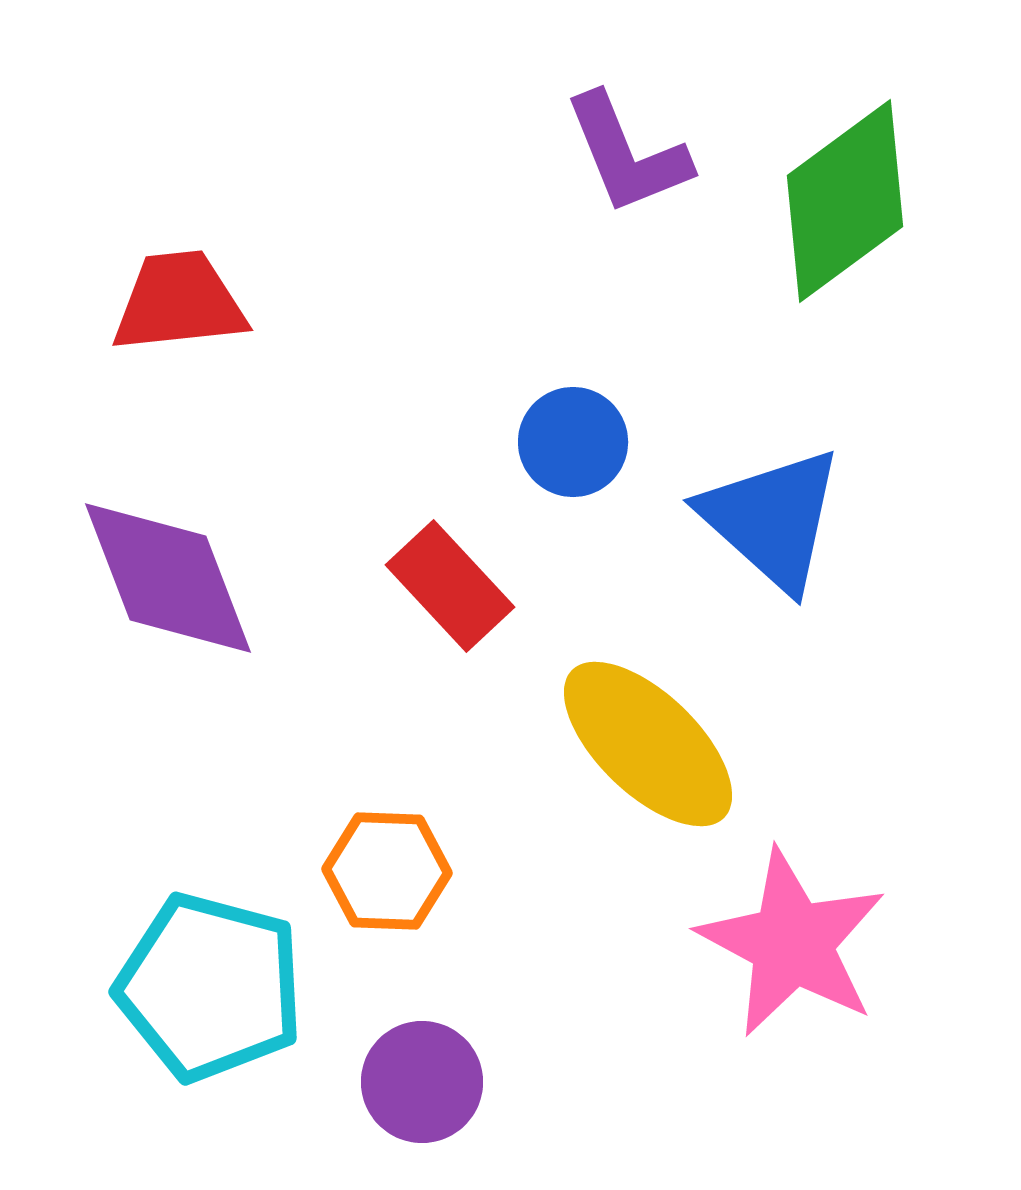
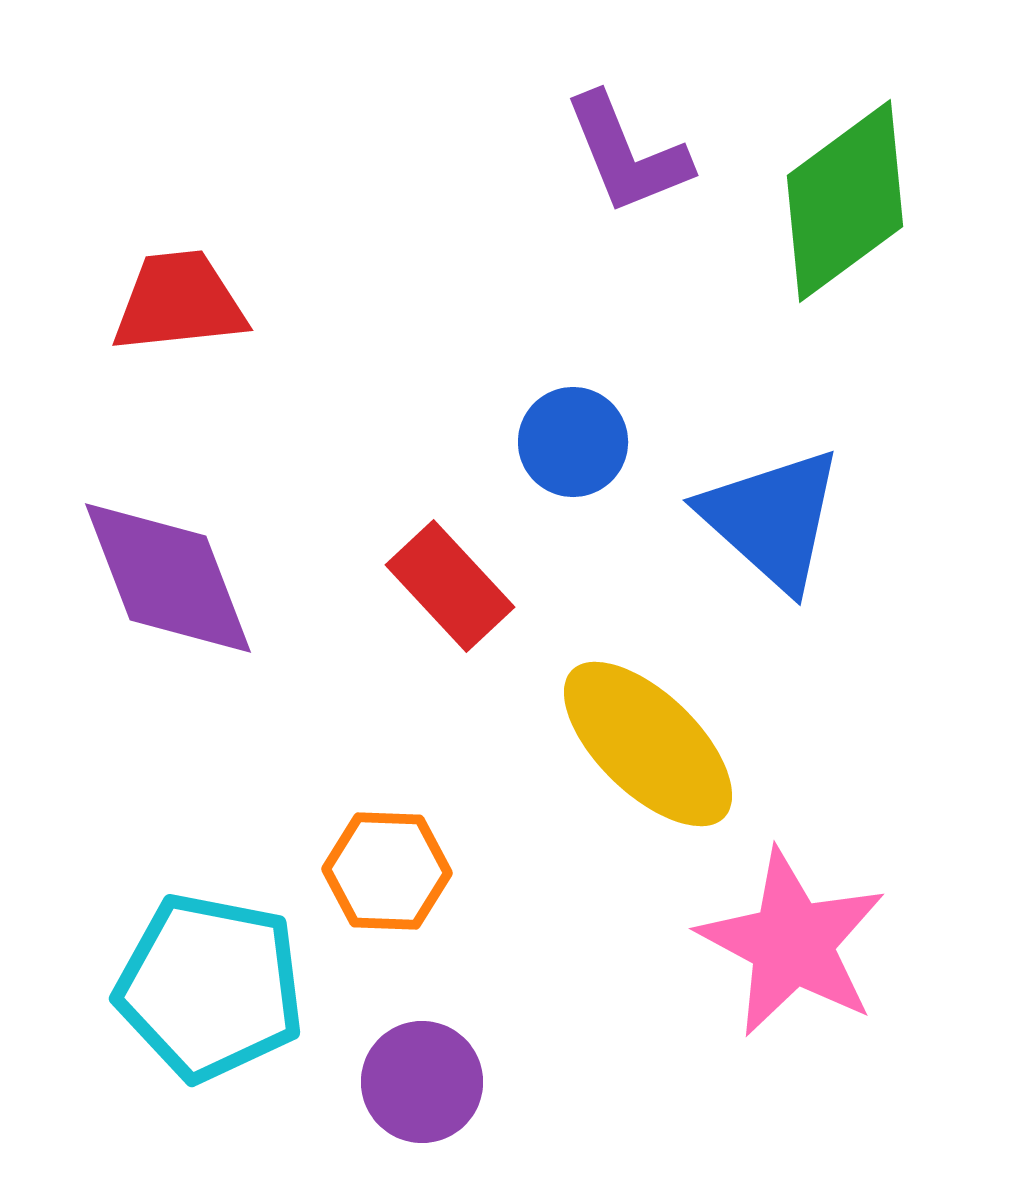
cyan pentagon: rotated 4 degrees counterclockwise
